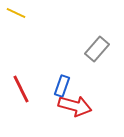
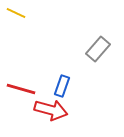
gray rectangle: moved 1 px right
red line: rotated 48 degrees counterclockwise
red arrow: moved 24 px left, 4 px down
